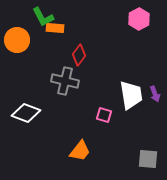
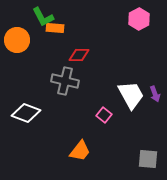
red diamond: rotated 55 degrees clockwise
white trapezoid: rotated 20 degrees counterclockwise
pink square: rotated 21 degrees clockwise
